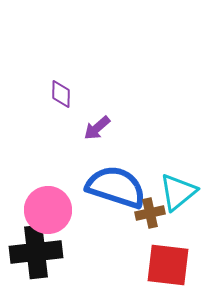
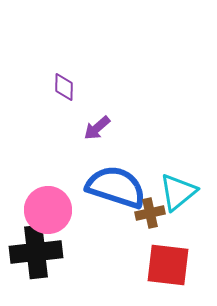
purple diamond: moved 3 px right, 7 px up
